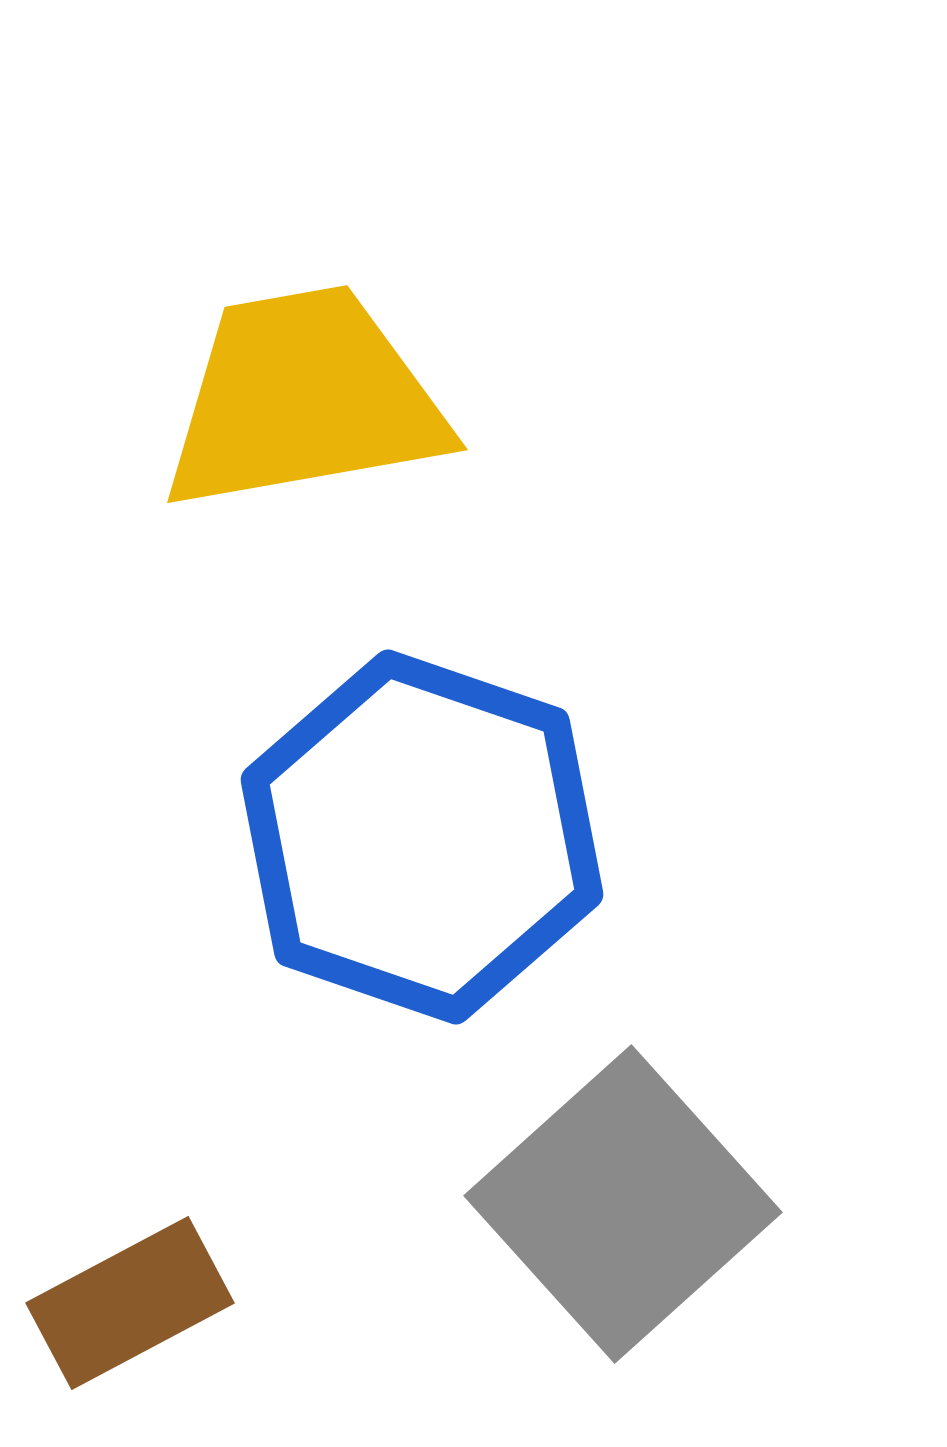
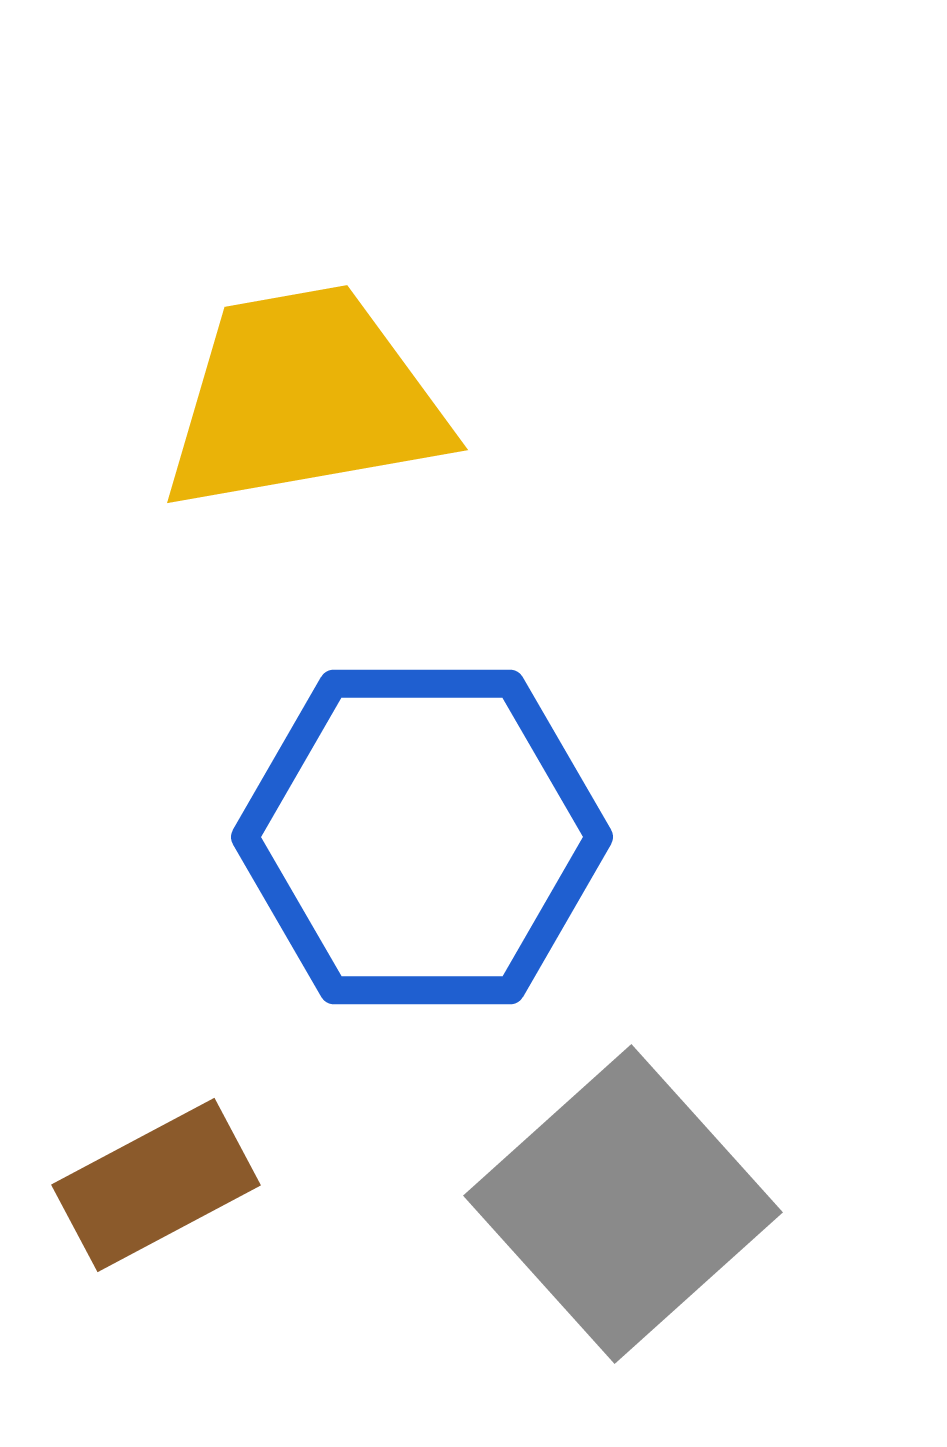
blue hexagon: rotated 19 degrees counterclockwise
brown rectangle: moved 26 px right, 118 px up
